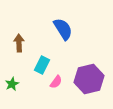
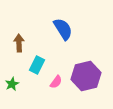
cyan rectangle: moved 5 px left
purple hexagon: moved 3 px left, 3 px up
